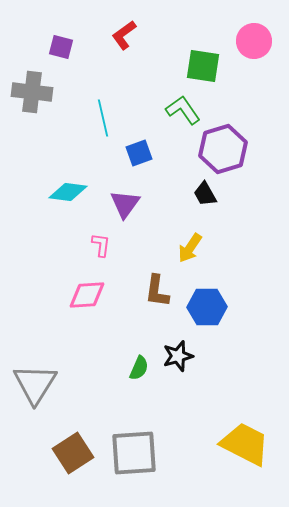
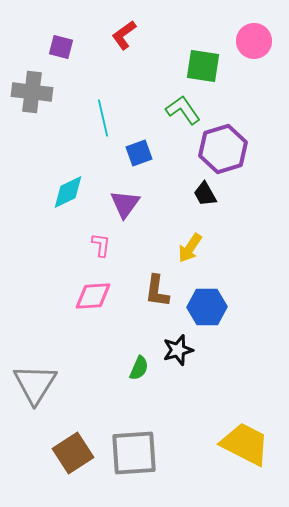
cyan diamond: rotated 33 degrees counterclockwise
pink diamond: moved 6 px right, 1 px down
black star: moved 6 px up
